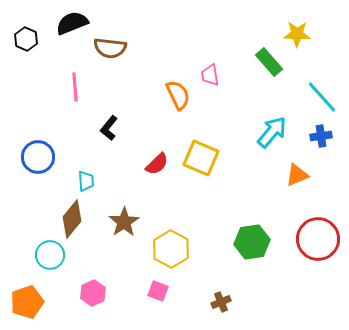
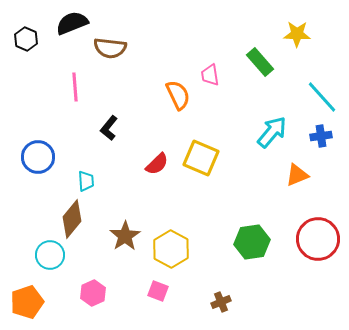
green rectangle: moved 9 px left
brown star: moved 1 px right, 14 px down
